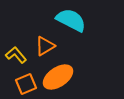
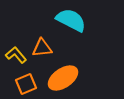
orange triangle: moved 3 px left, 2 px down; rotated 25 degrees clockwise
orange ellipse: moved 5 px right, 1 px down
